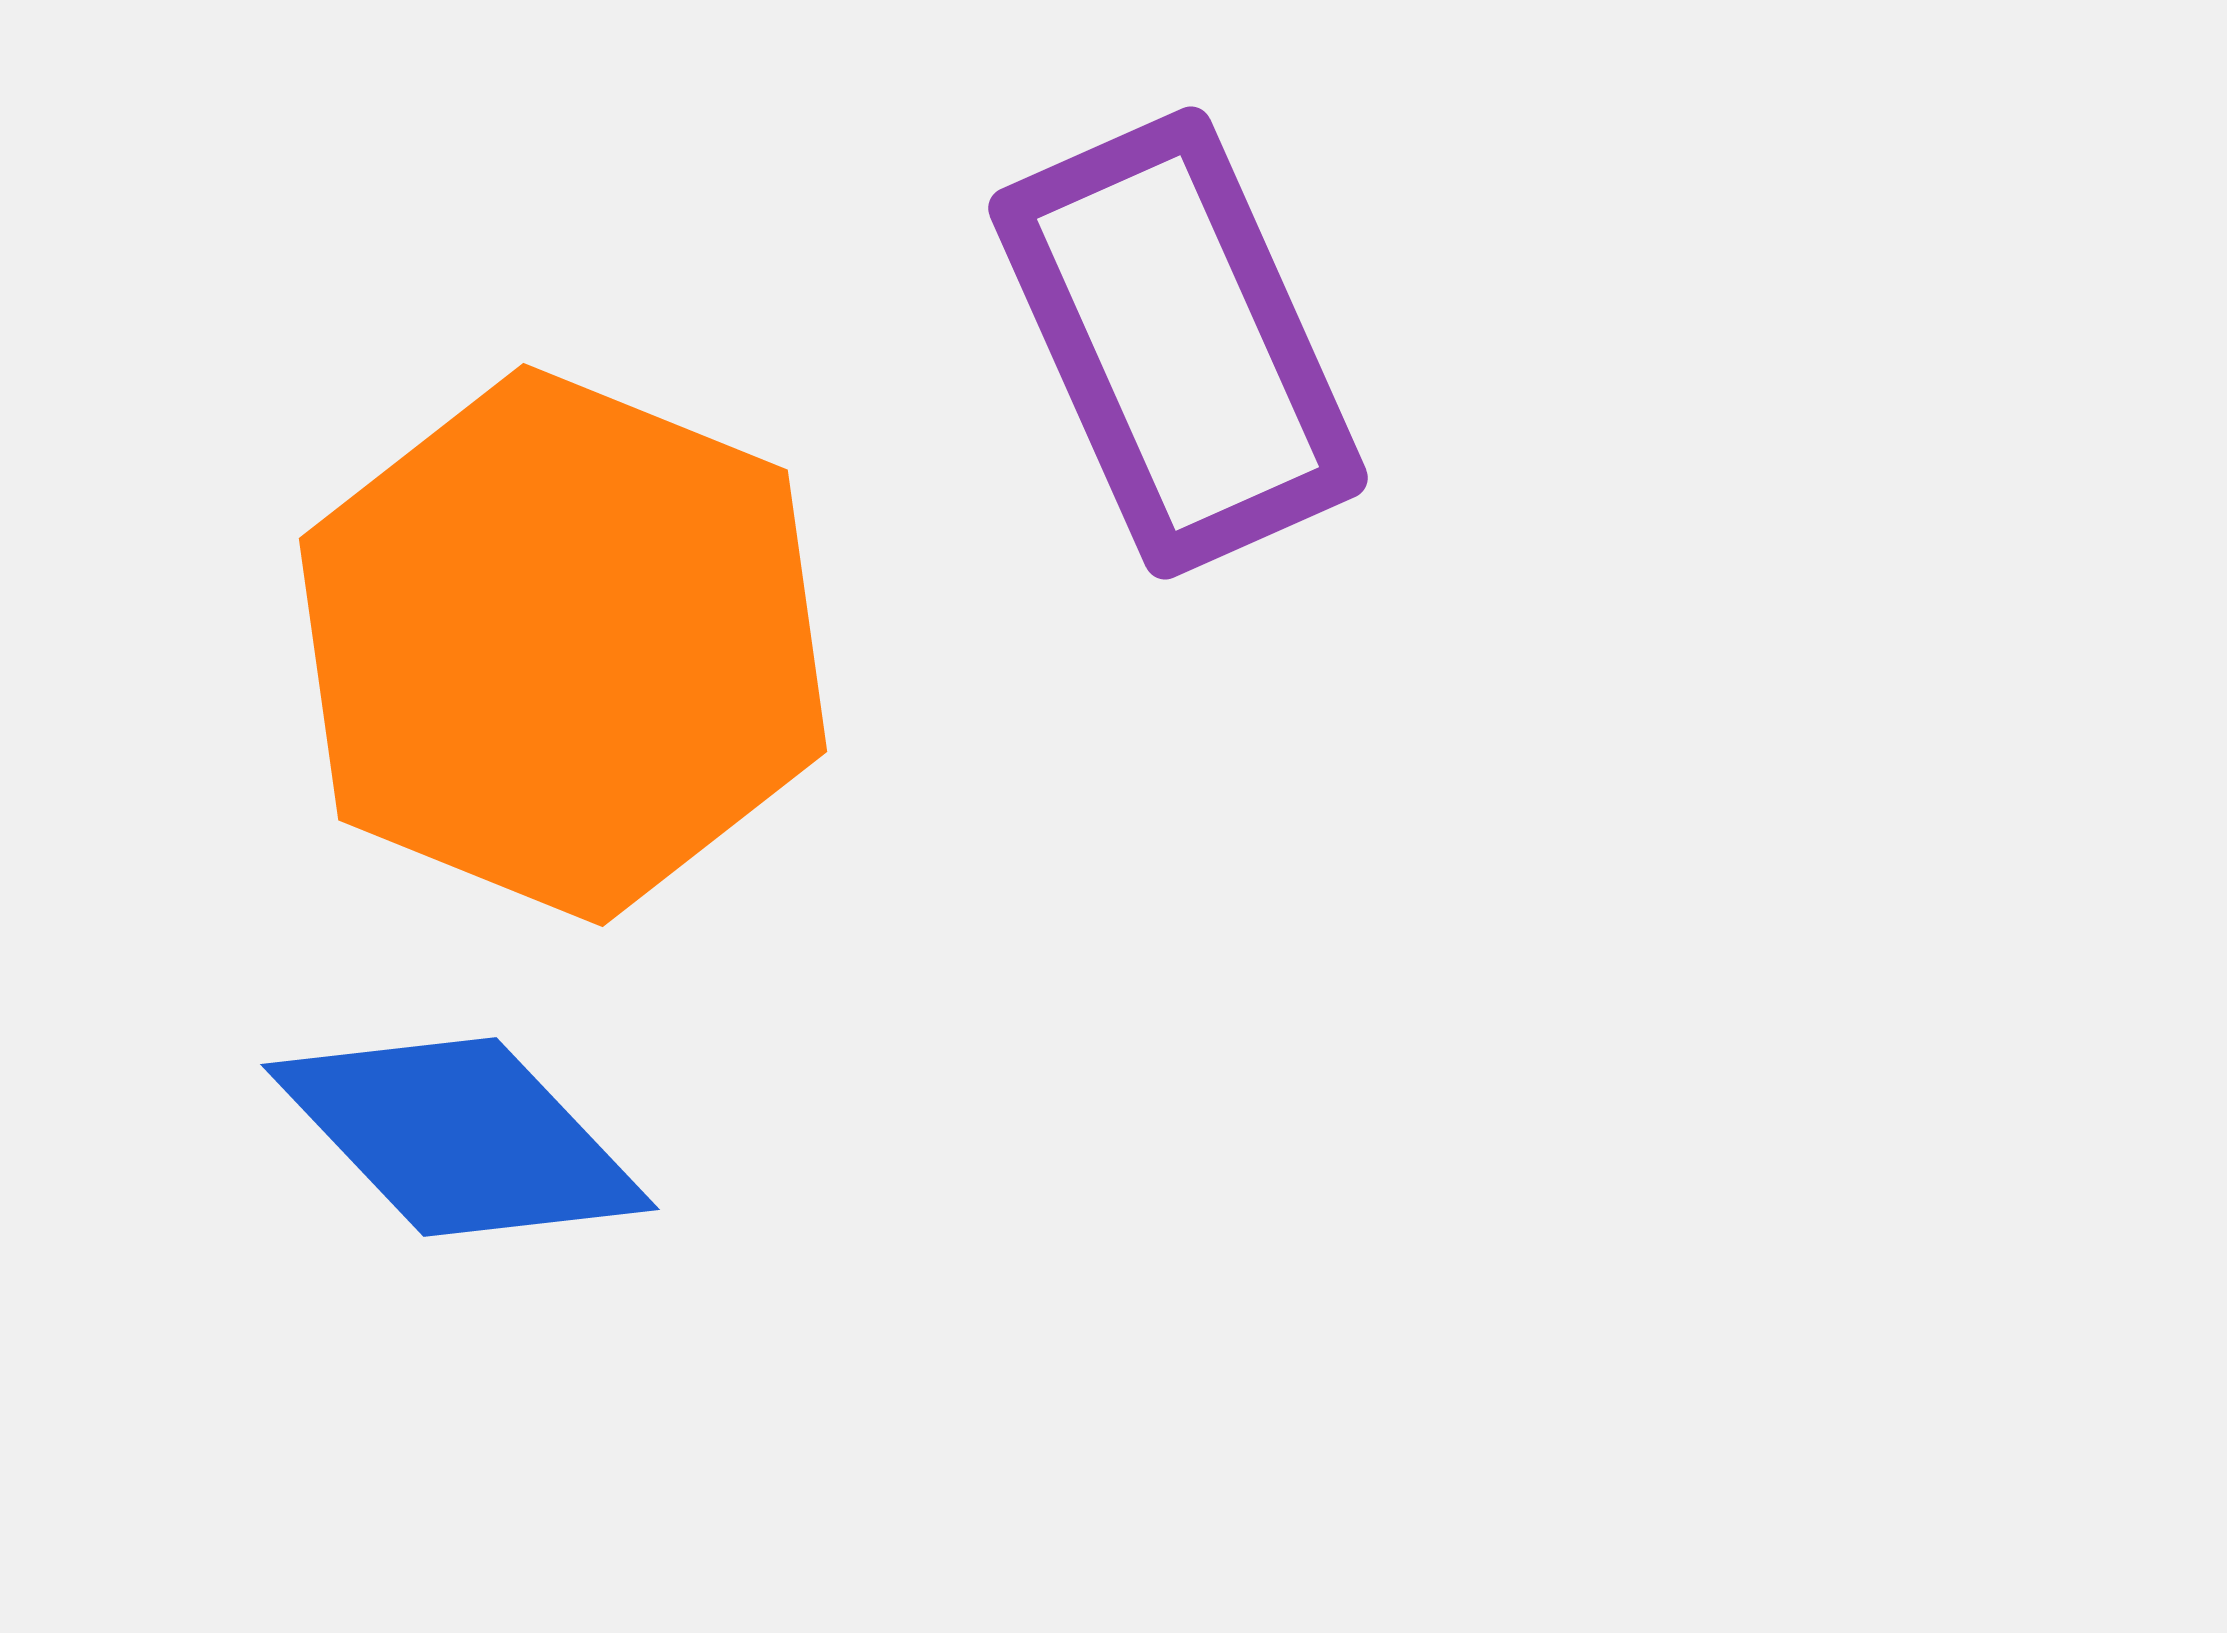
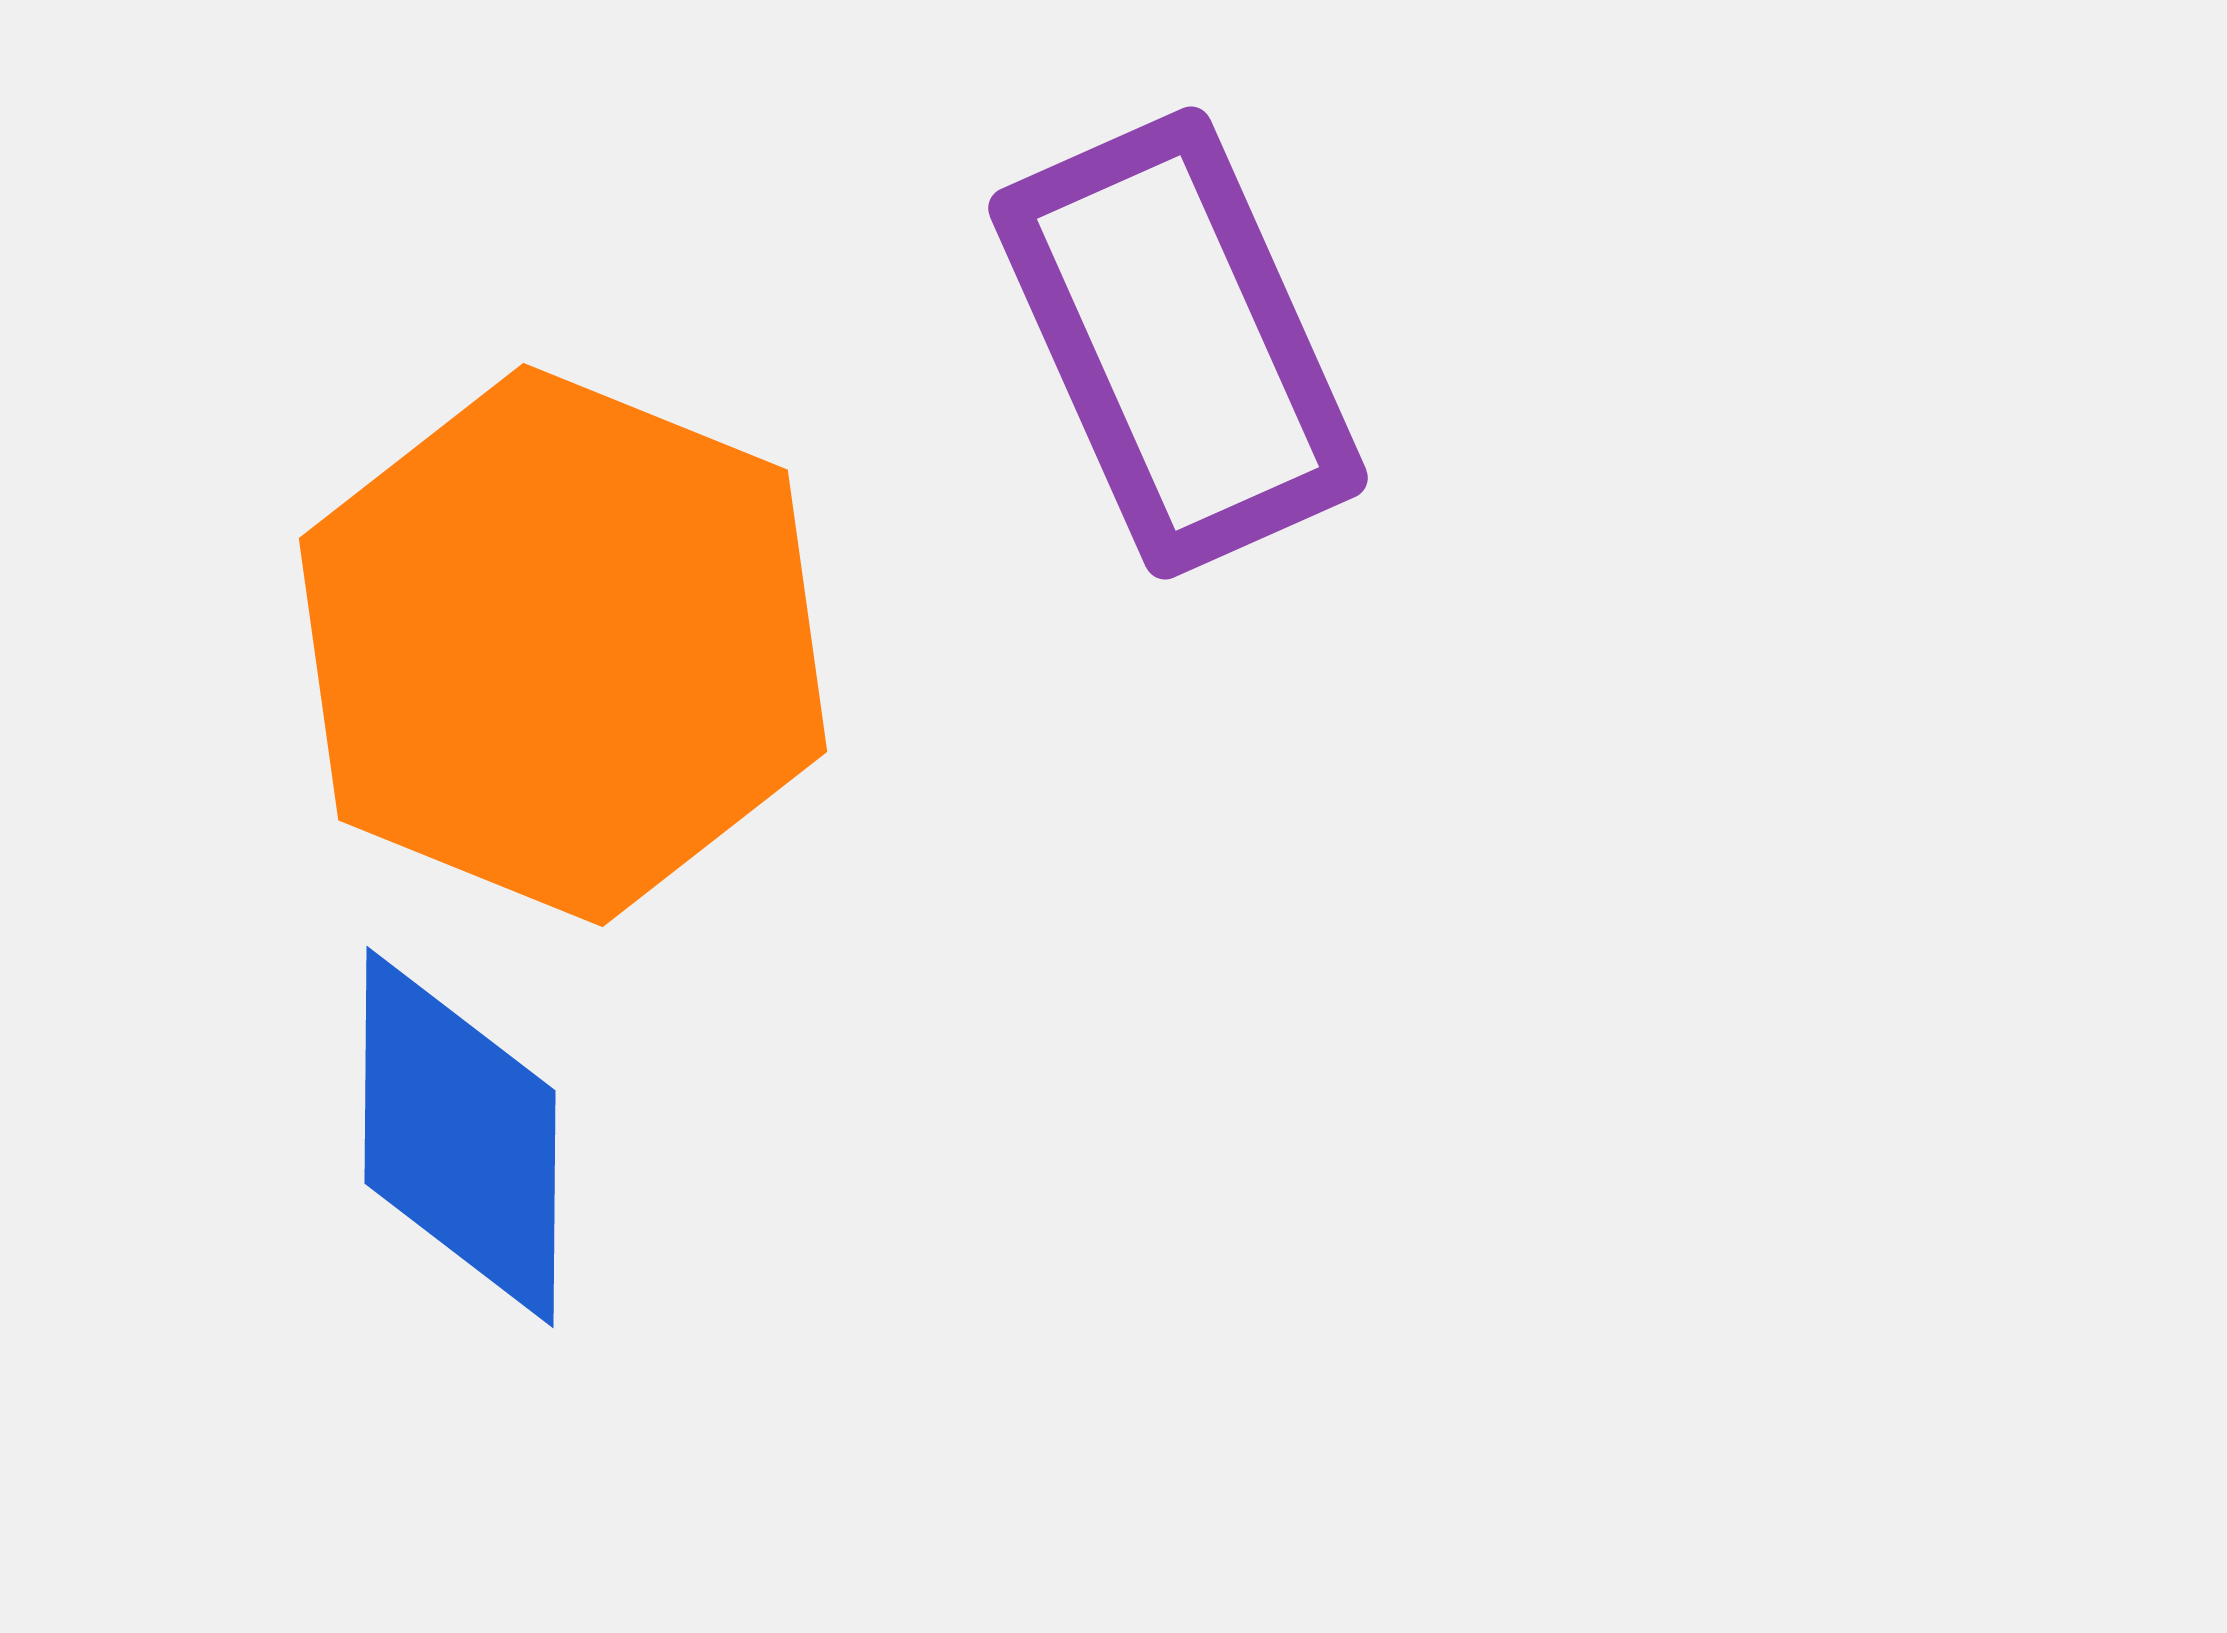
blue diamond: rotated 44 degrees clockwise
